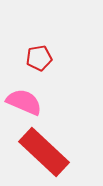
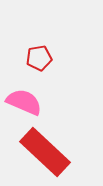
red rectangle: moved 1 px right
